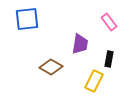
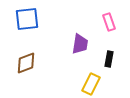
pink rectangle: rotated 18 degrees clockwise
brown diamond: moved 25 px left, 4 px up; rotated 50 degrees counterclockwise
yellow rectangle: moved 3 px left, 3 px down
